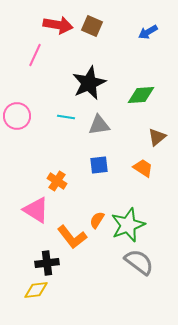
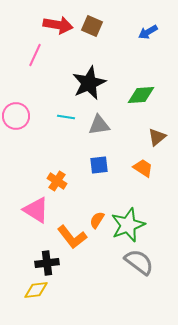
pink circle: moved 1 px left
